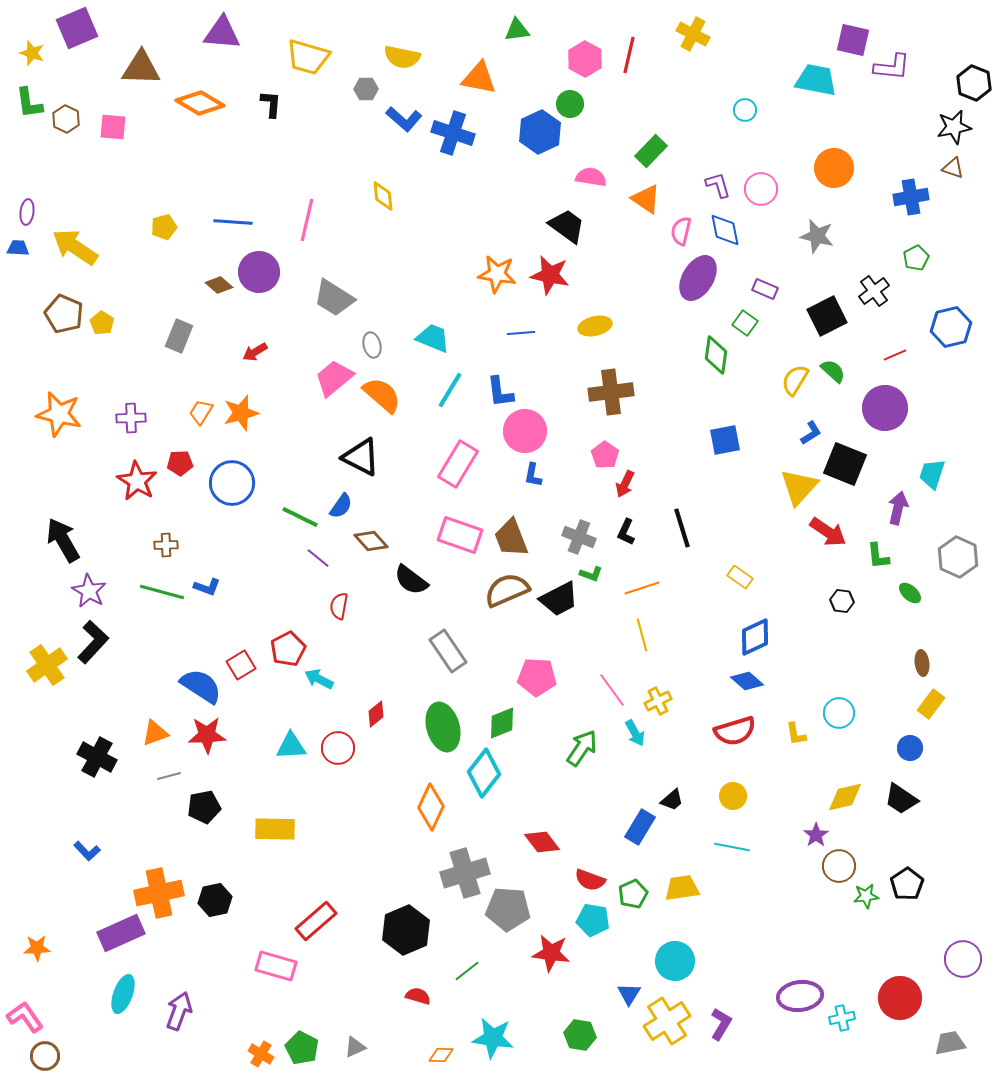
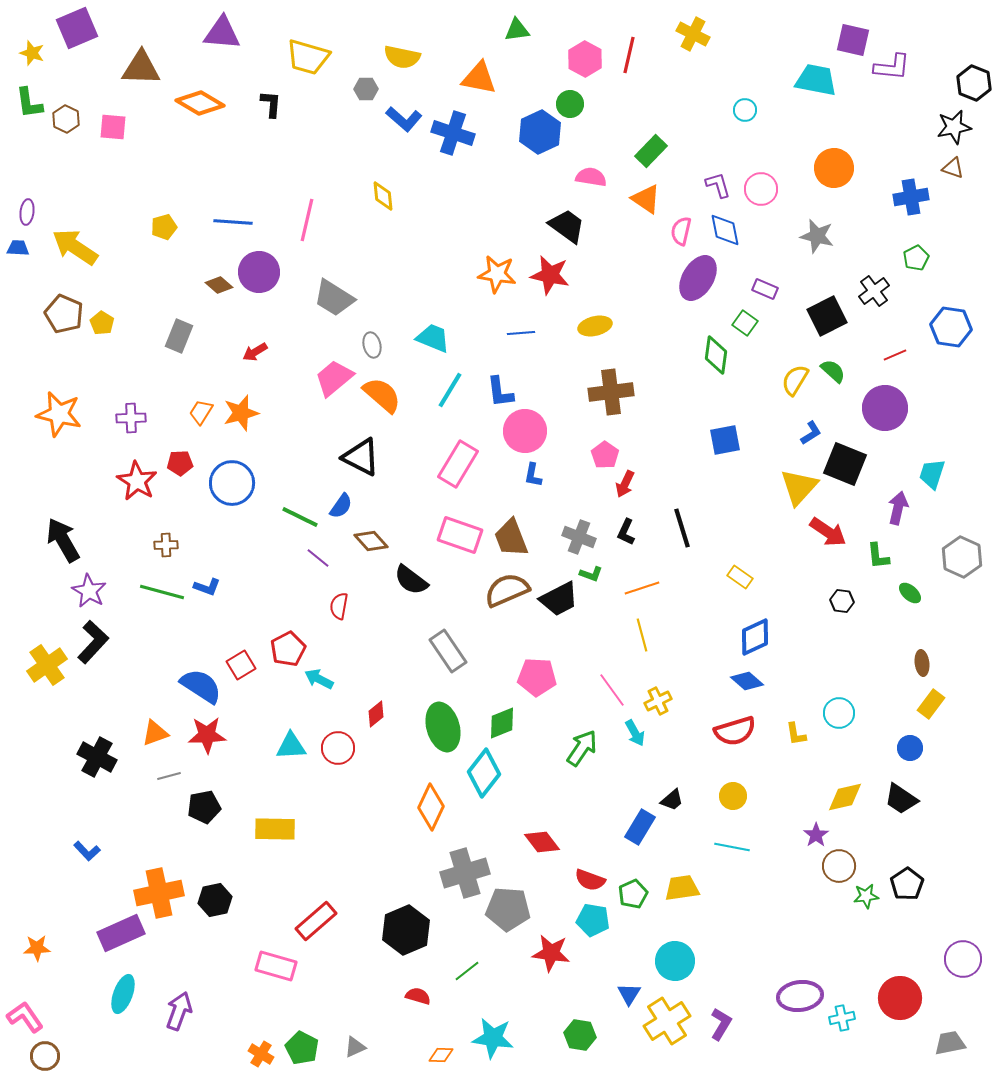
blue hexagon at (951, 327): rotated 21 degrees clockwise
gray hexagon at (958, 557): moved 4 px right
